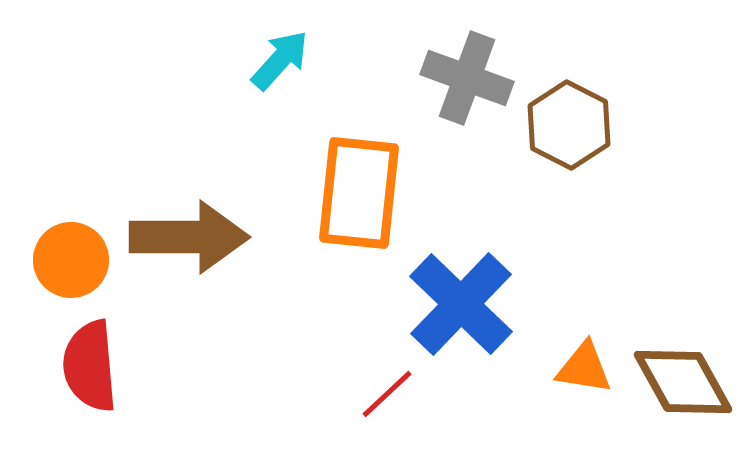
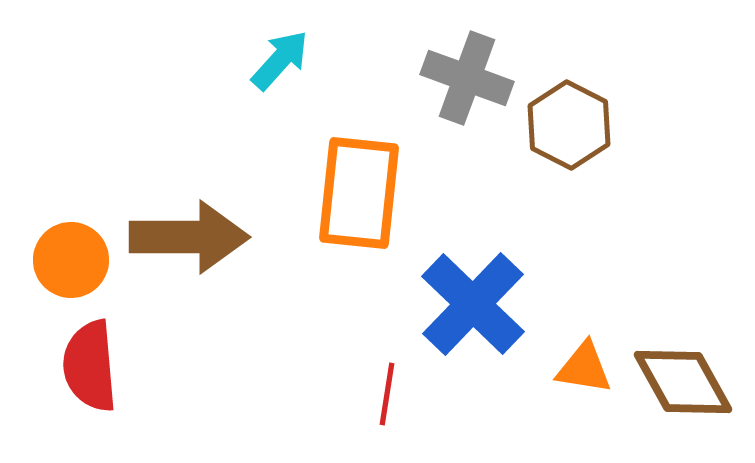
blue cross: moved 12 px right
red line: rotated 38 degrees counterclockwise
